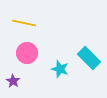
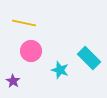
pink circle: moved 4 px right, 2 px up
cyan star: moved 1 px down
